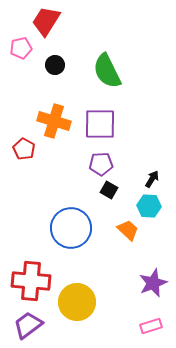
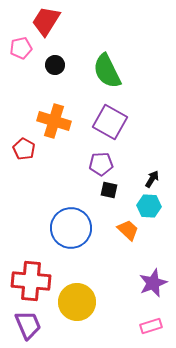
purple square: moved 10 px right, 2 px up; rotated 28 degrees clockwise
black square: rotated 18 degrees counterclockwise
purple trapezoid: rotated 104 degrees clockwise
